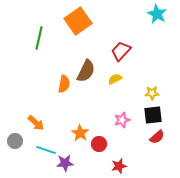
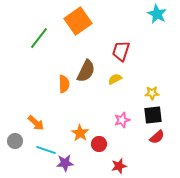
green line: rotated 25 degrees clockwise
red trapezoid: rotated 25 degrees counterclockwise
orange semicircle: rotated 12 degrees counterclockwise
